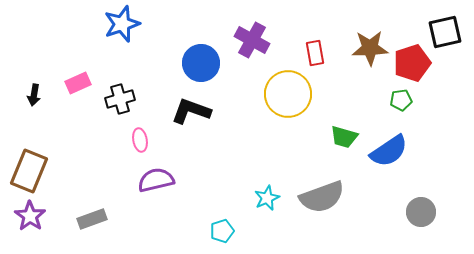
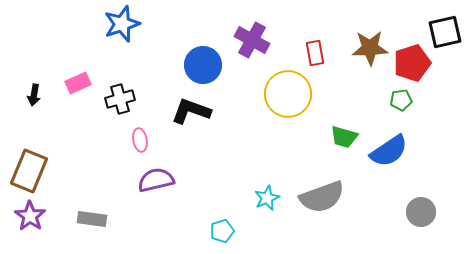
blue circle: moved 2 px right, 2 px down
gray rectangle: rotated 28 degrees clockwise
